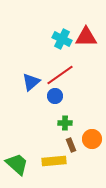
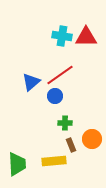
cyan cross: moved 3 px up; rotated 18 degrees counterclockwise
green trapezoid: rotated 45 degrees clockwise
